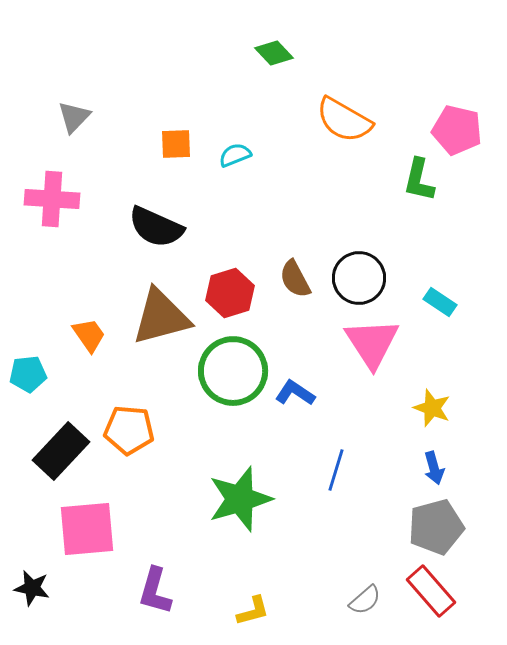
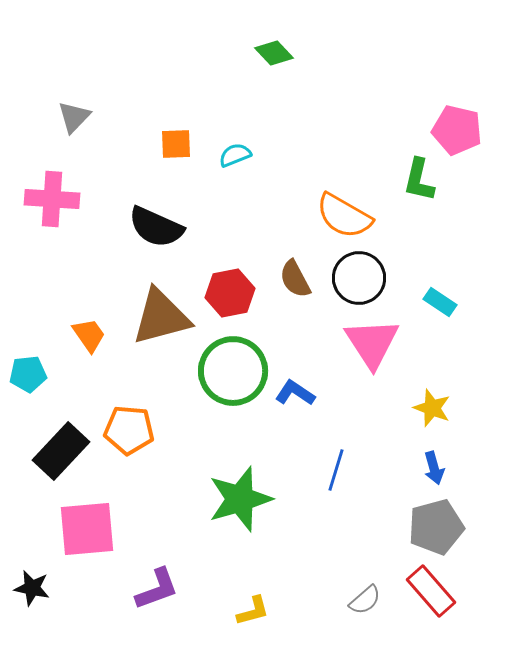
orange semicircle: moved 96 px down
red hexagon: rotated 6 degrees clockwise
purple L-shape: moved 2 px right, 2 px up; rotated 126 degrees counterclockwise
